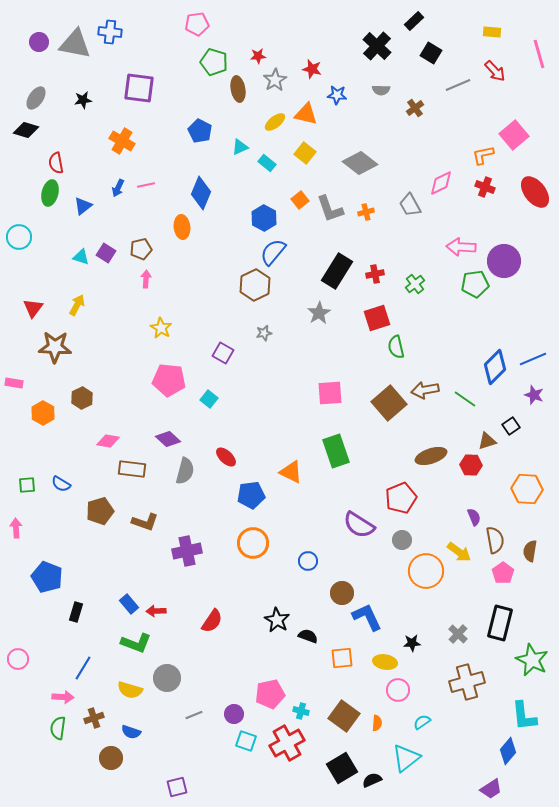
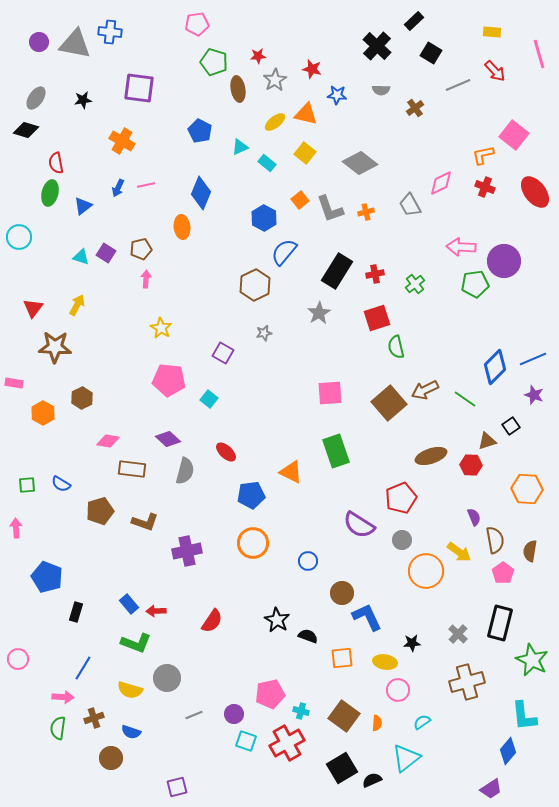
pink square at (514, 135): rotated 12 degrees counterclockwise
blue semicircle at (273, 252): moved 11 px right
brown arrow at (425, 390): rotated 16 degrees counterclockwise
red ellipse at (226, 457): moved 5 px up
